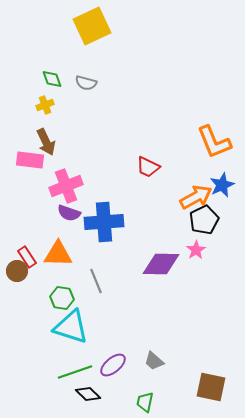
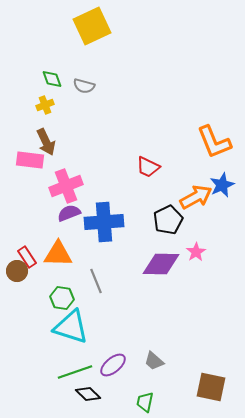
gray semicircle: moved 2 px left, 3 px down
purple semicircle: rotated 140 degrees clockwise
black pentagon: moved 36 px left
pink star: moved 2 px down
